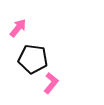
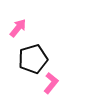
black pentagon: rotated 24 degrees counterclockwise
